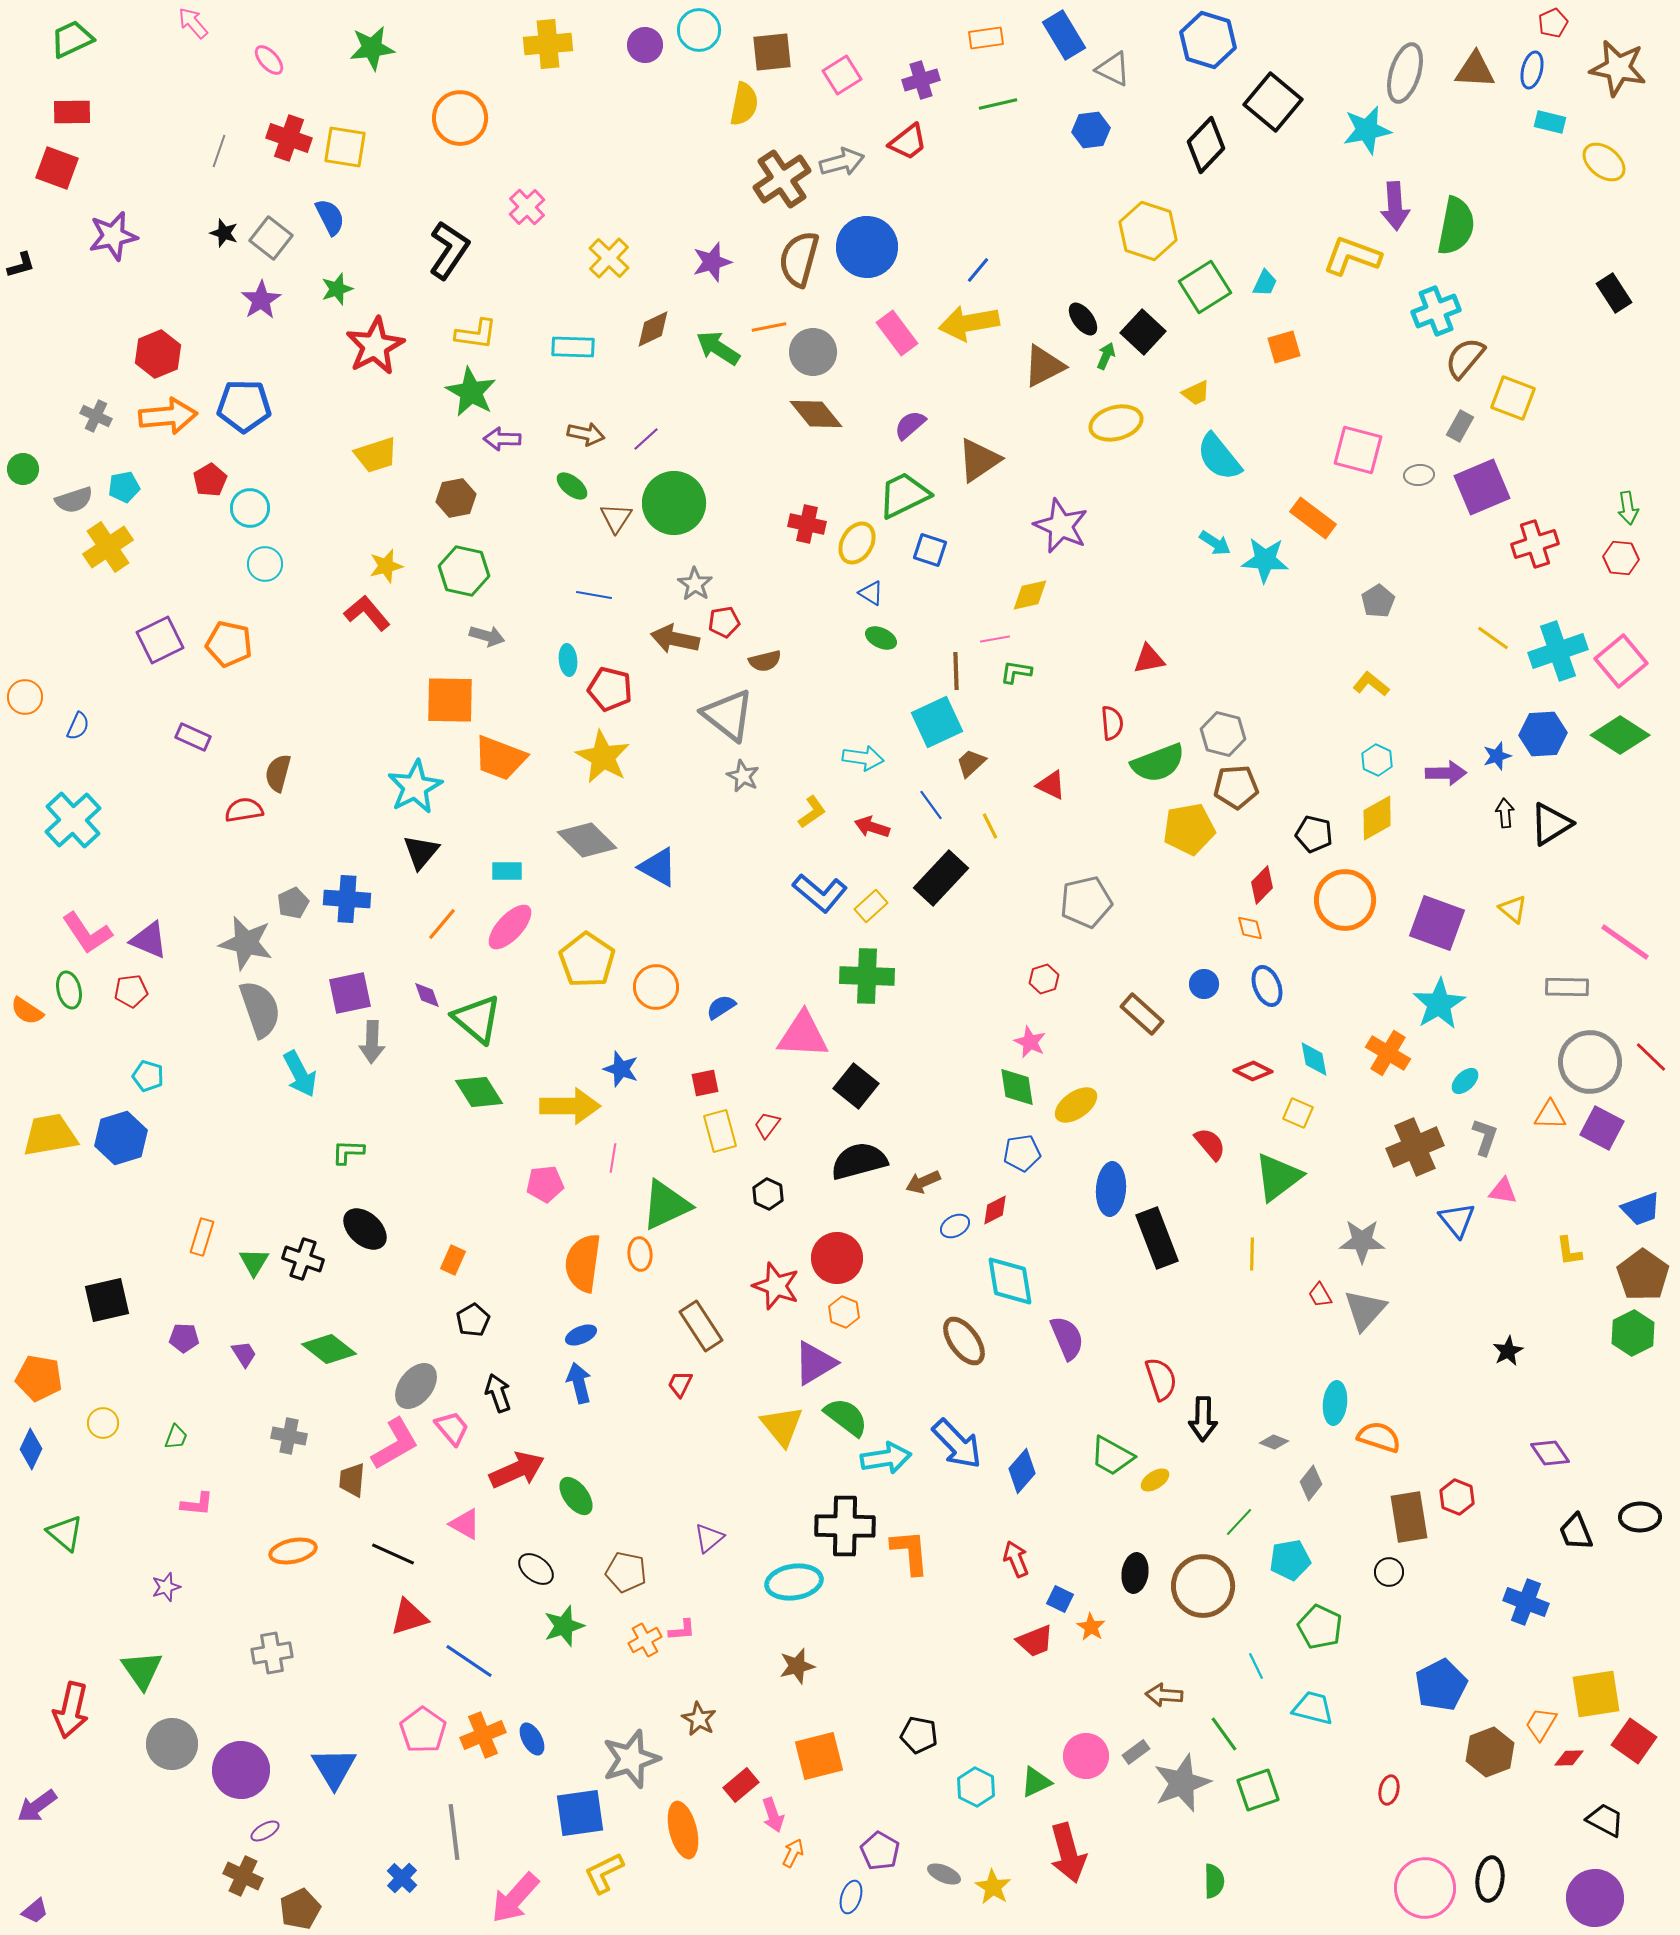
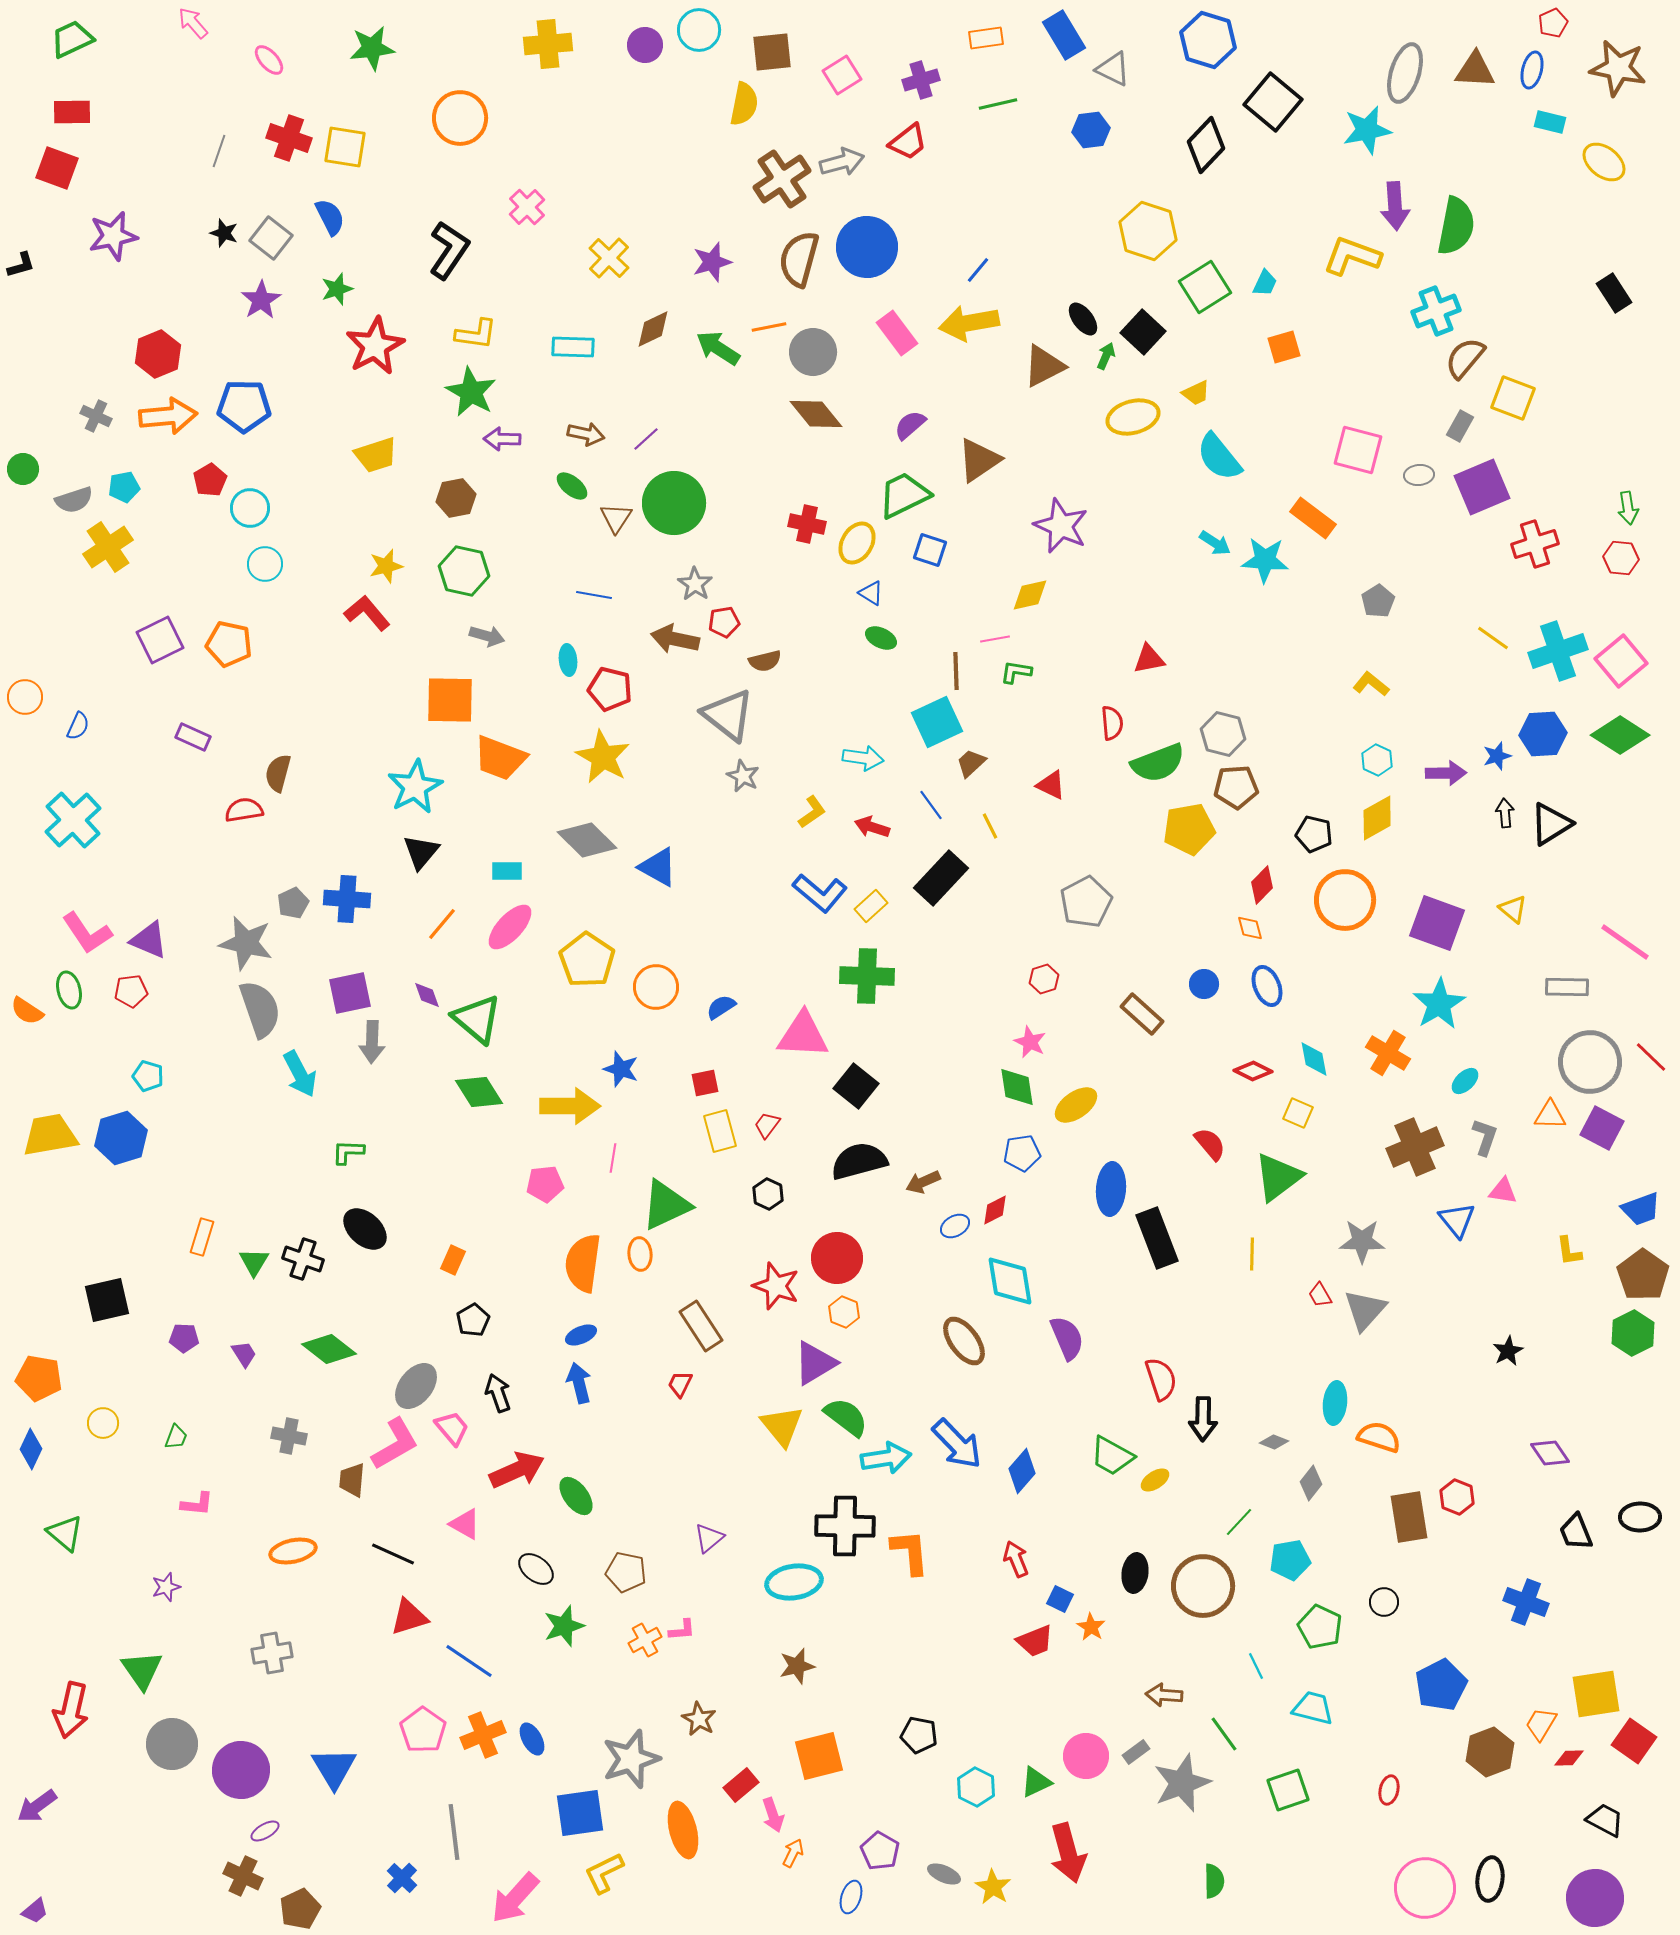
yellow ellipse at (1116, 423): moved 17 px right, 6 px up
gray pentagon at (1086, 902): rotated 15 degrees counterclockwise
black circle at (1389, 1572): moved 5 px left, 30 px down
green square at (1258, 1790): moved 30 px right
